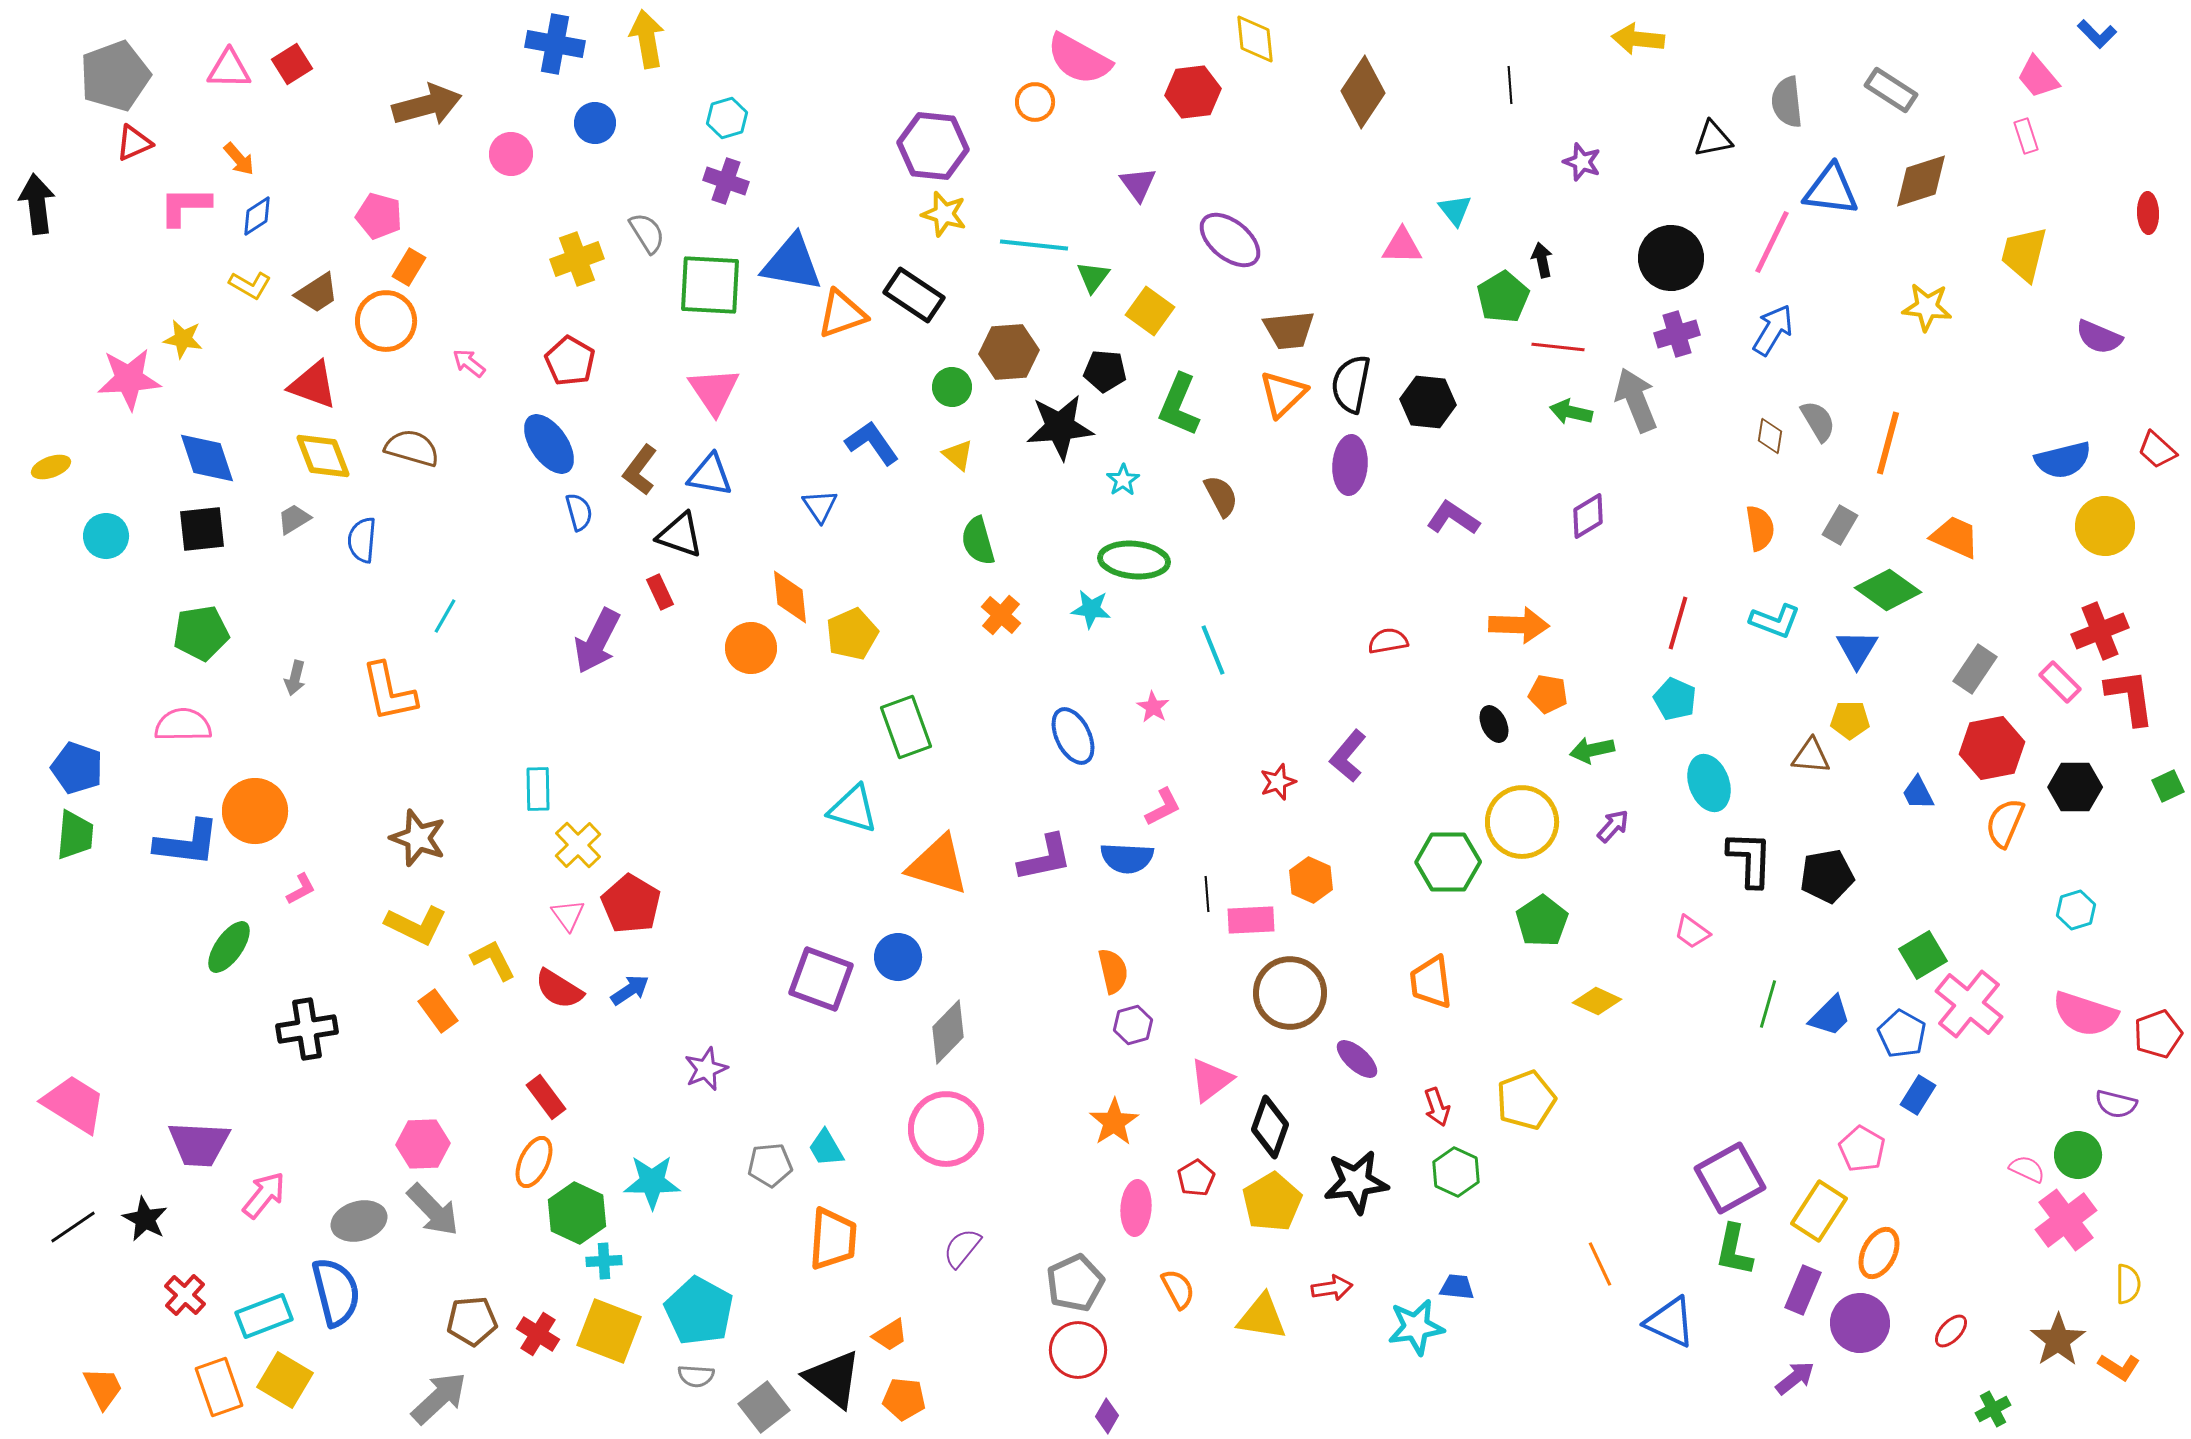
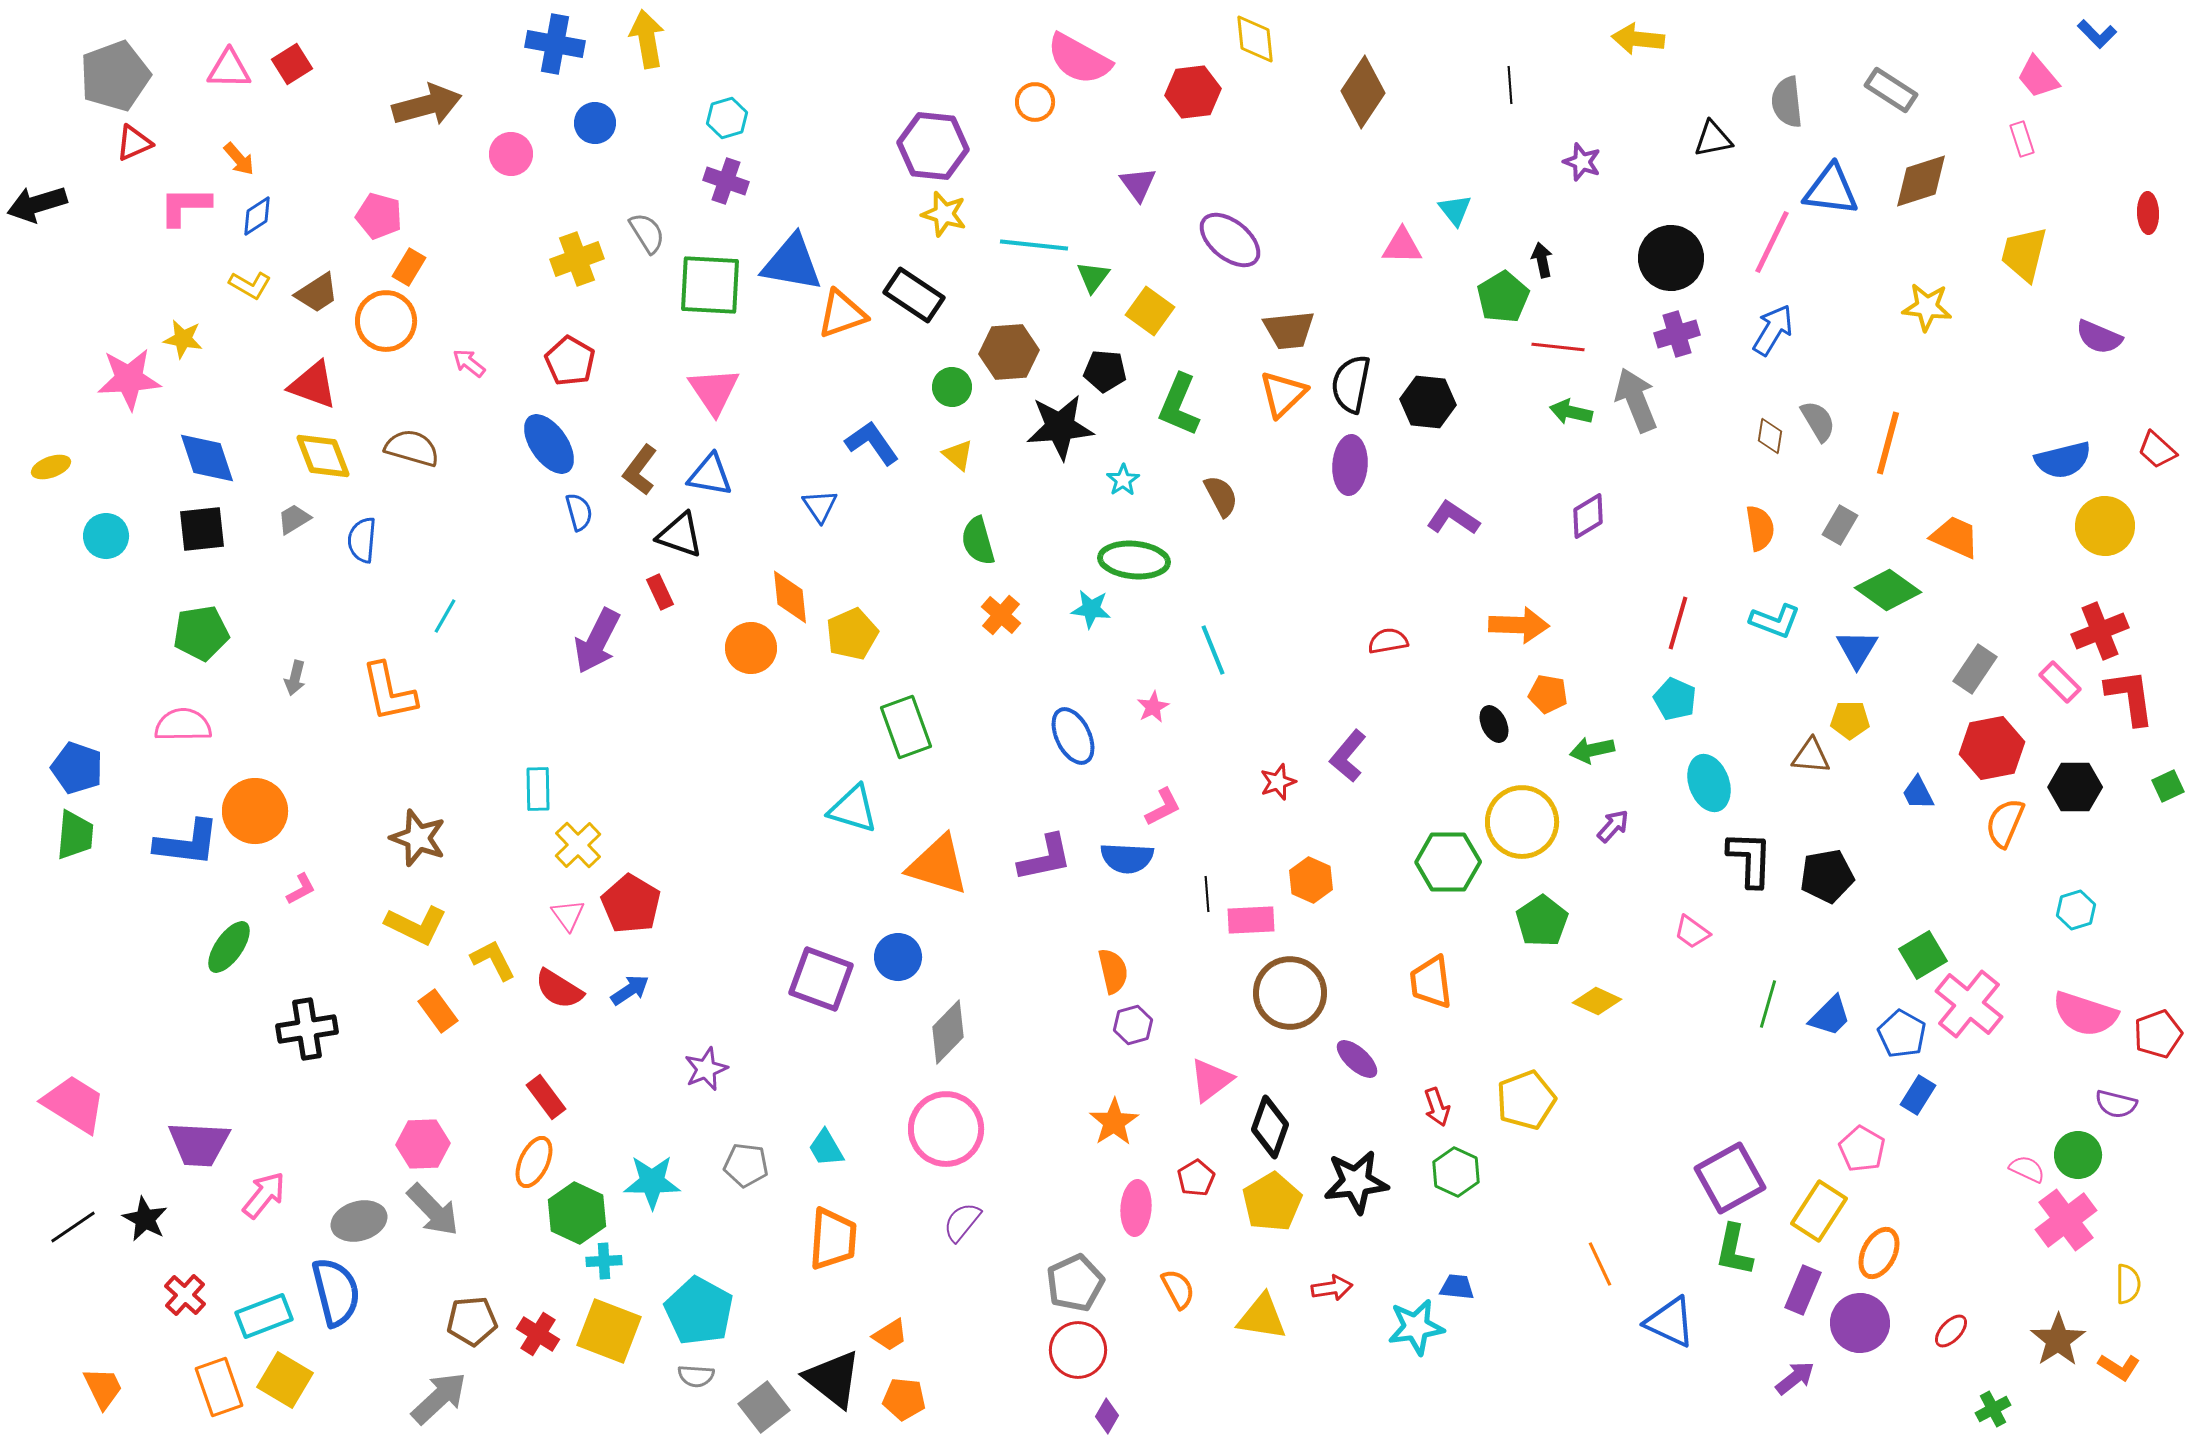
pink rectangle at (2026, 136): moved 4 px left, 3 px down
black arrow at (37, 204): rotated 100 degrees counterclockwise
pink star at (1153, 707): rotated 12 degrees clockwise
gray pentagon at (770, 1165): moved 24 px left; rotated 12 degrees clockwise
purple semicircle at (962, 1248): moved 26 px up
